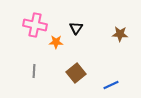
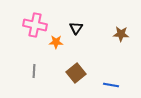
brown star: moved 1 px right
blue line: rotated 35 degrees clockwise
